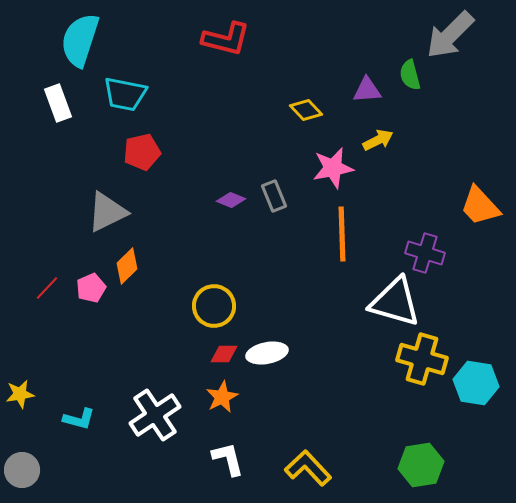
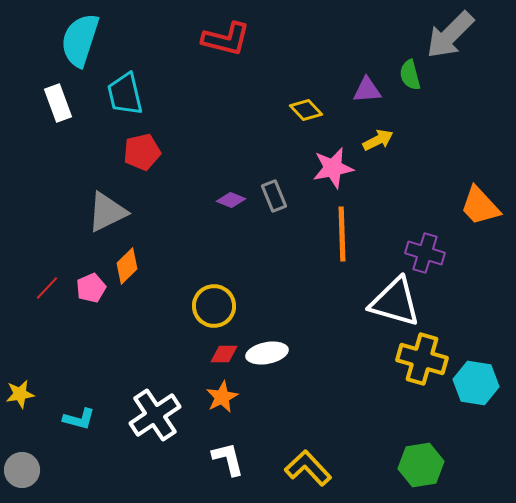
cyan trapezoid: rotated 66 degrees clockwise
